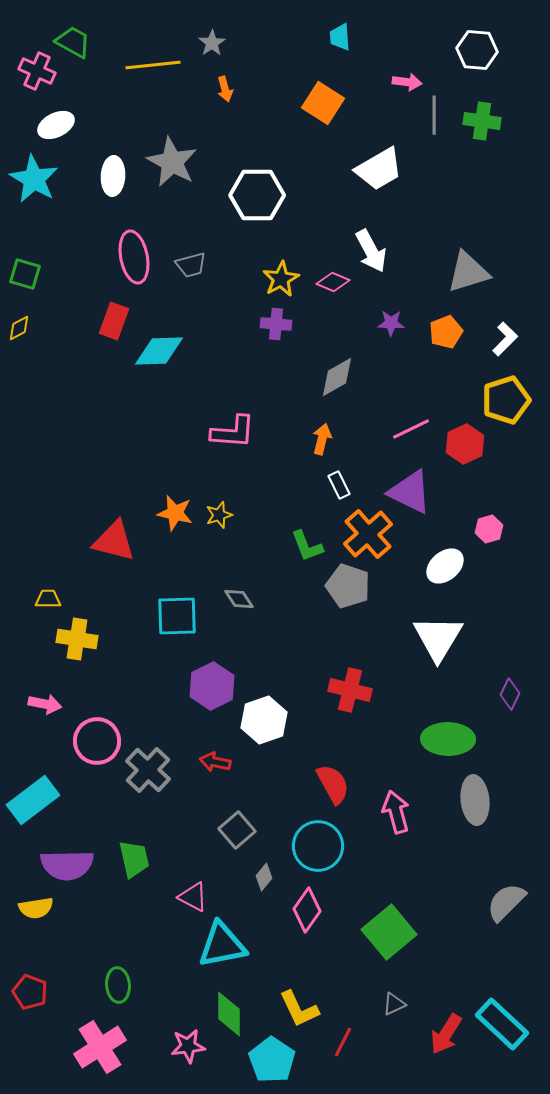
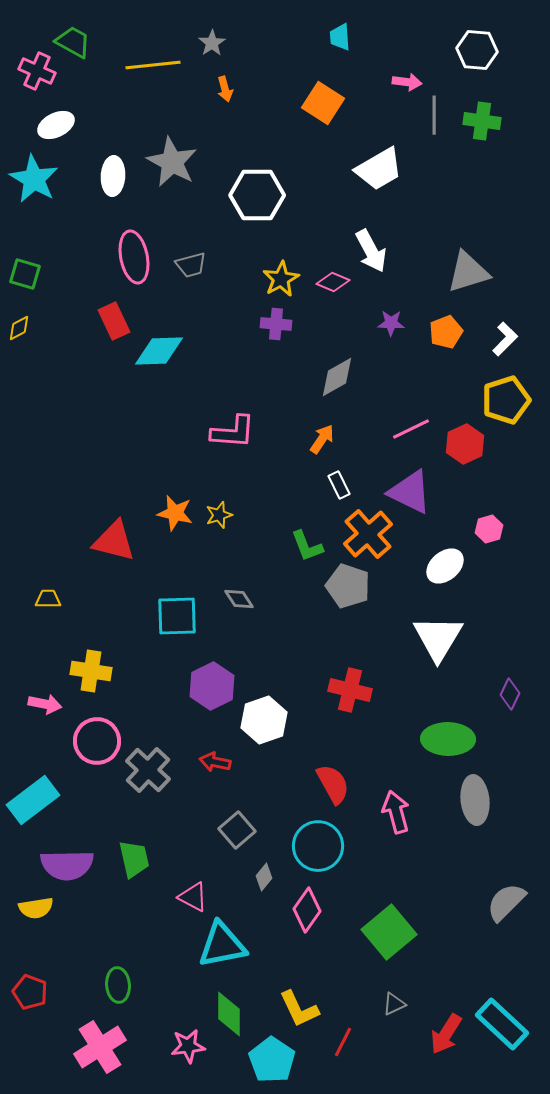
red rectangle at (114, 321): rotated 45 degrees counterclockwise
orange arrow at (322, 439): rotated 20 degrees clockwise
yellow cross at (77, 639): moved 14 px right, 32 px down
